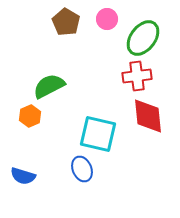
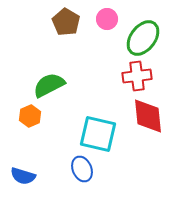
green semicircle: moved 1 px up
